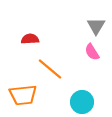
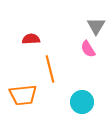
red semicircle: moved 1 px right
pink semicircle: moved 4 px left, 3 px up
orange line: rotated 36 degrees clockwise
